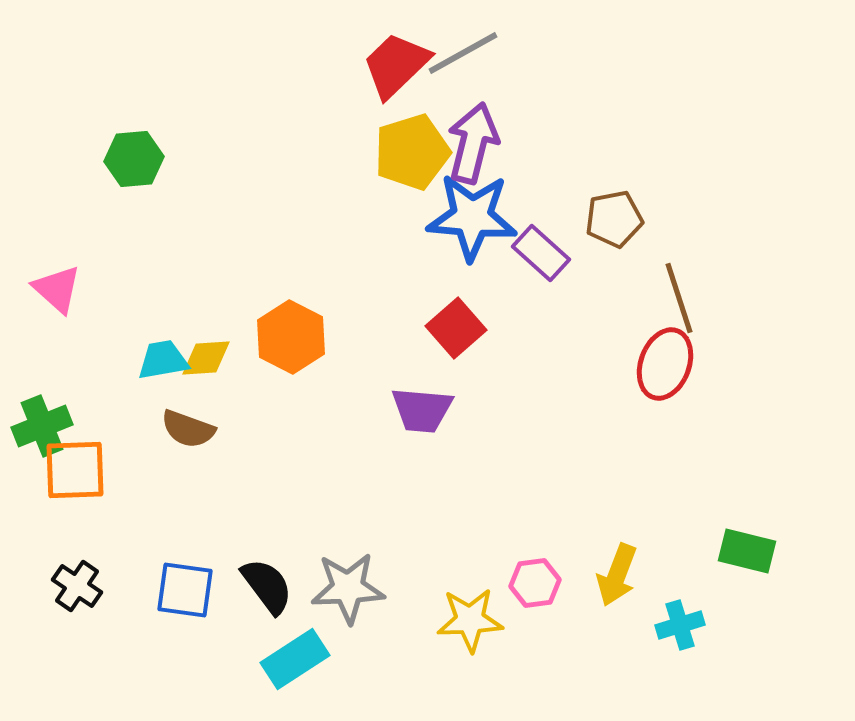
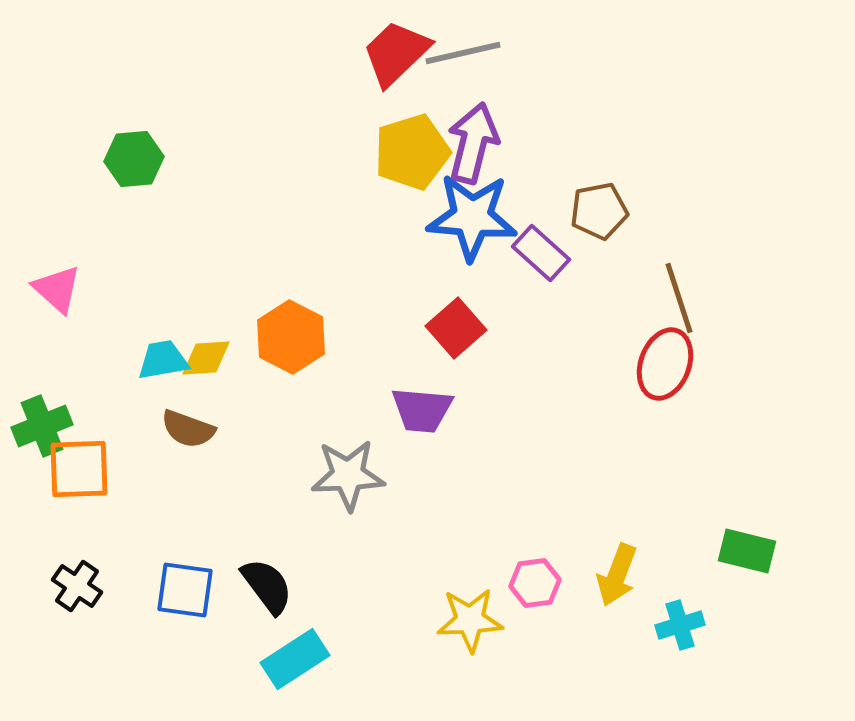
gray line: rotated 16 degrees clockwise
red trapezoid: moved 12 px up
brown pentagon: moved 15 px left, 8 px up
orange square: moved 4 px right, 1 px up
gray star: moved 113 px up
